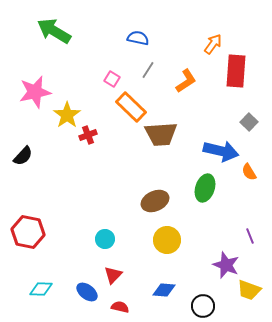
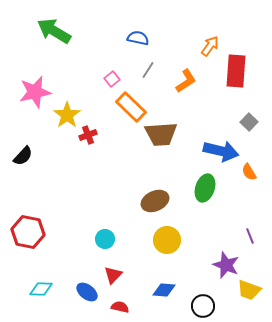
orange arrow: moved 3 px left, 2 px down
pink square: rotated 21 degrees clockwise
